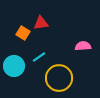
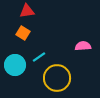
red triangle: moved 14 px left, 12 px up
cyan circle: moved 1 px right, 1 px up
yellow circle: moved 2 px left
